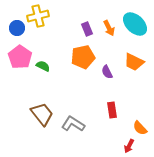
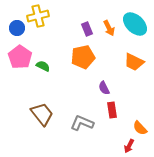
purple semicircle: moved 3 px left, 16 px down
gray L-shape: moved 9 px right, 1 px up; rotated 10 degrees counterclockwise
